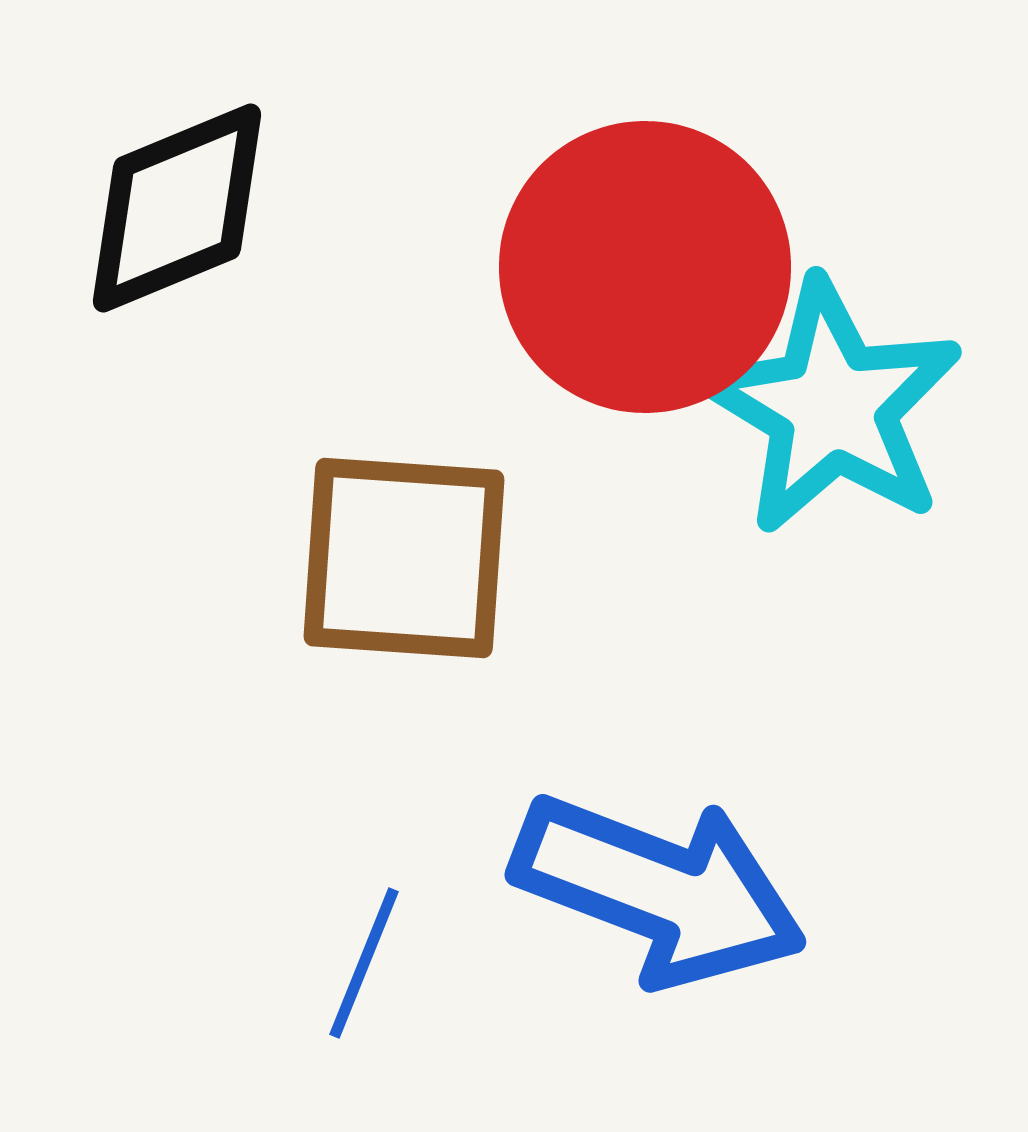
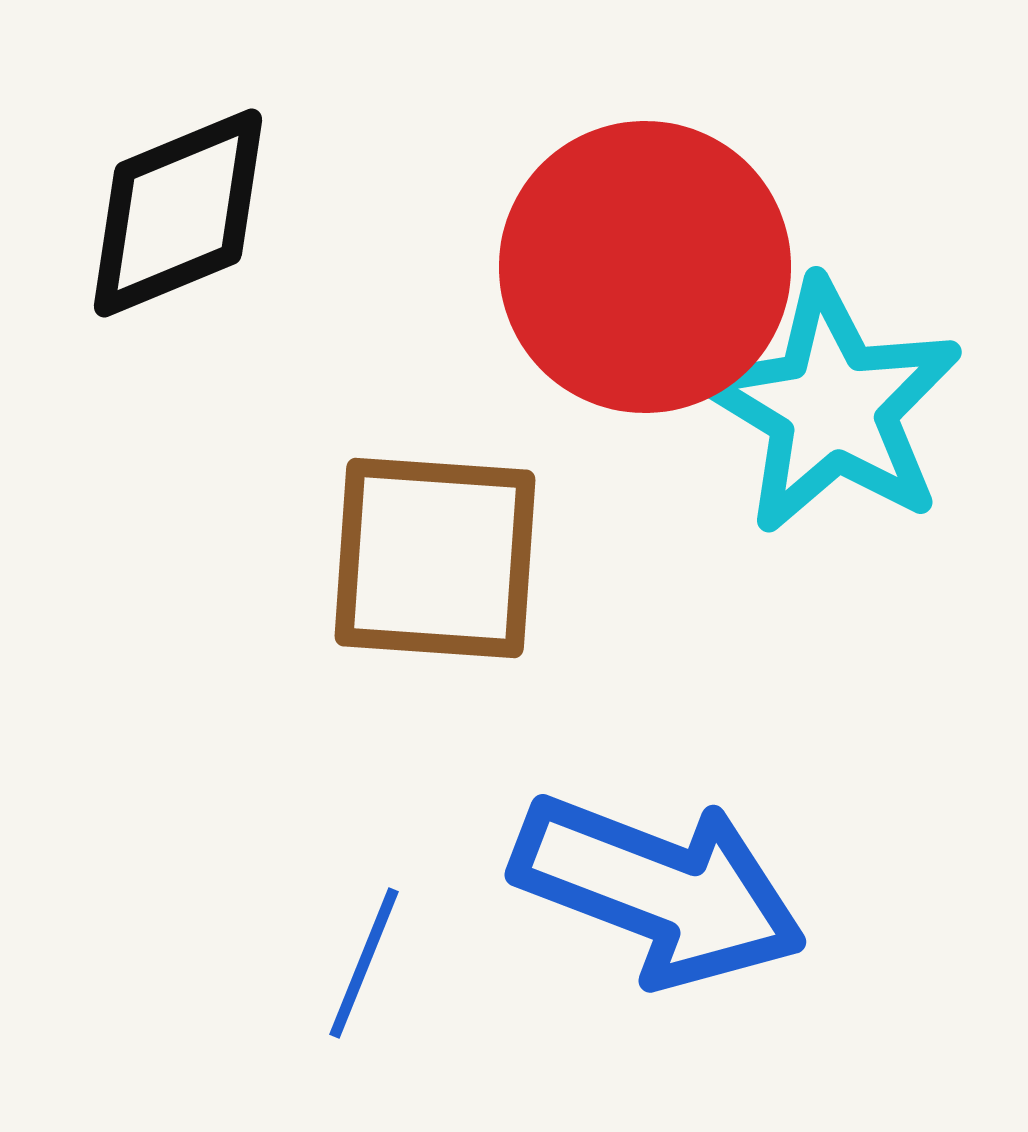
black diamond: moved 1 px right, 5 px down
brown square: moved 31 px right
